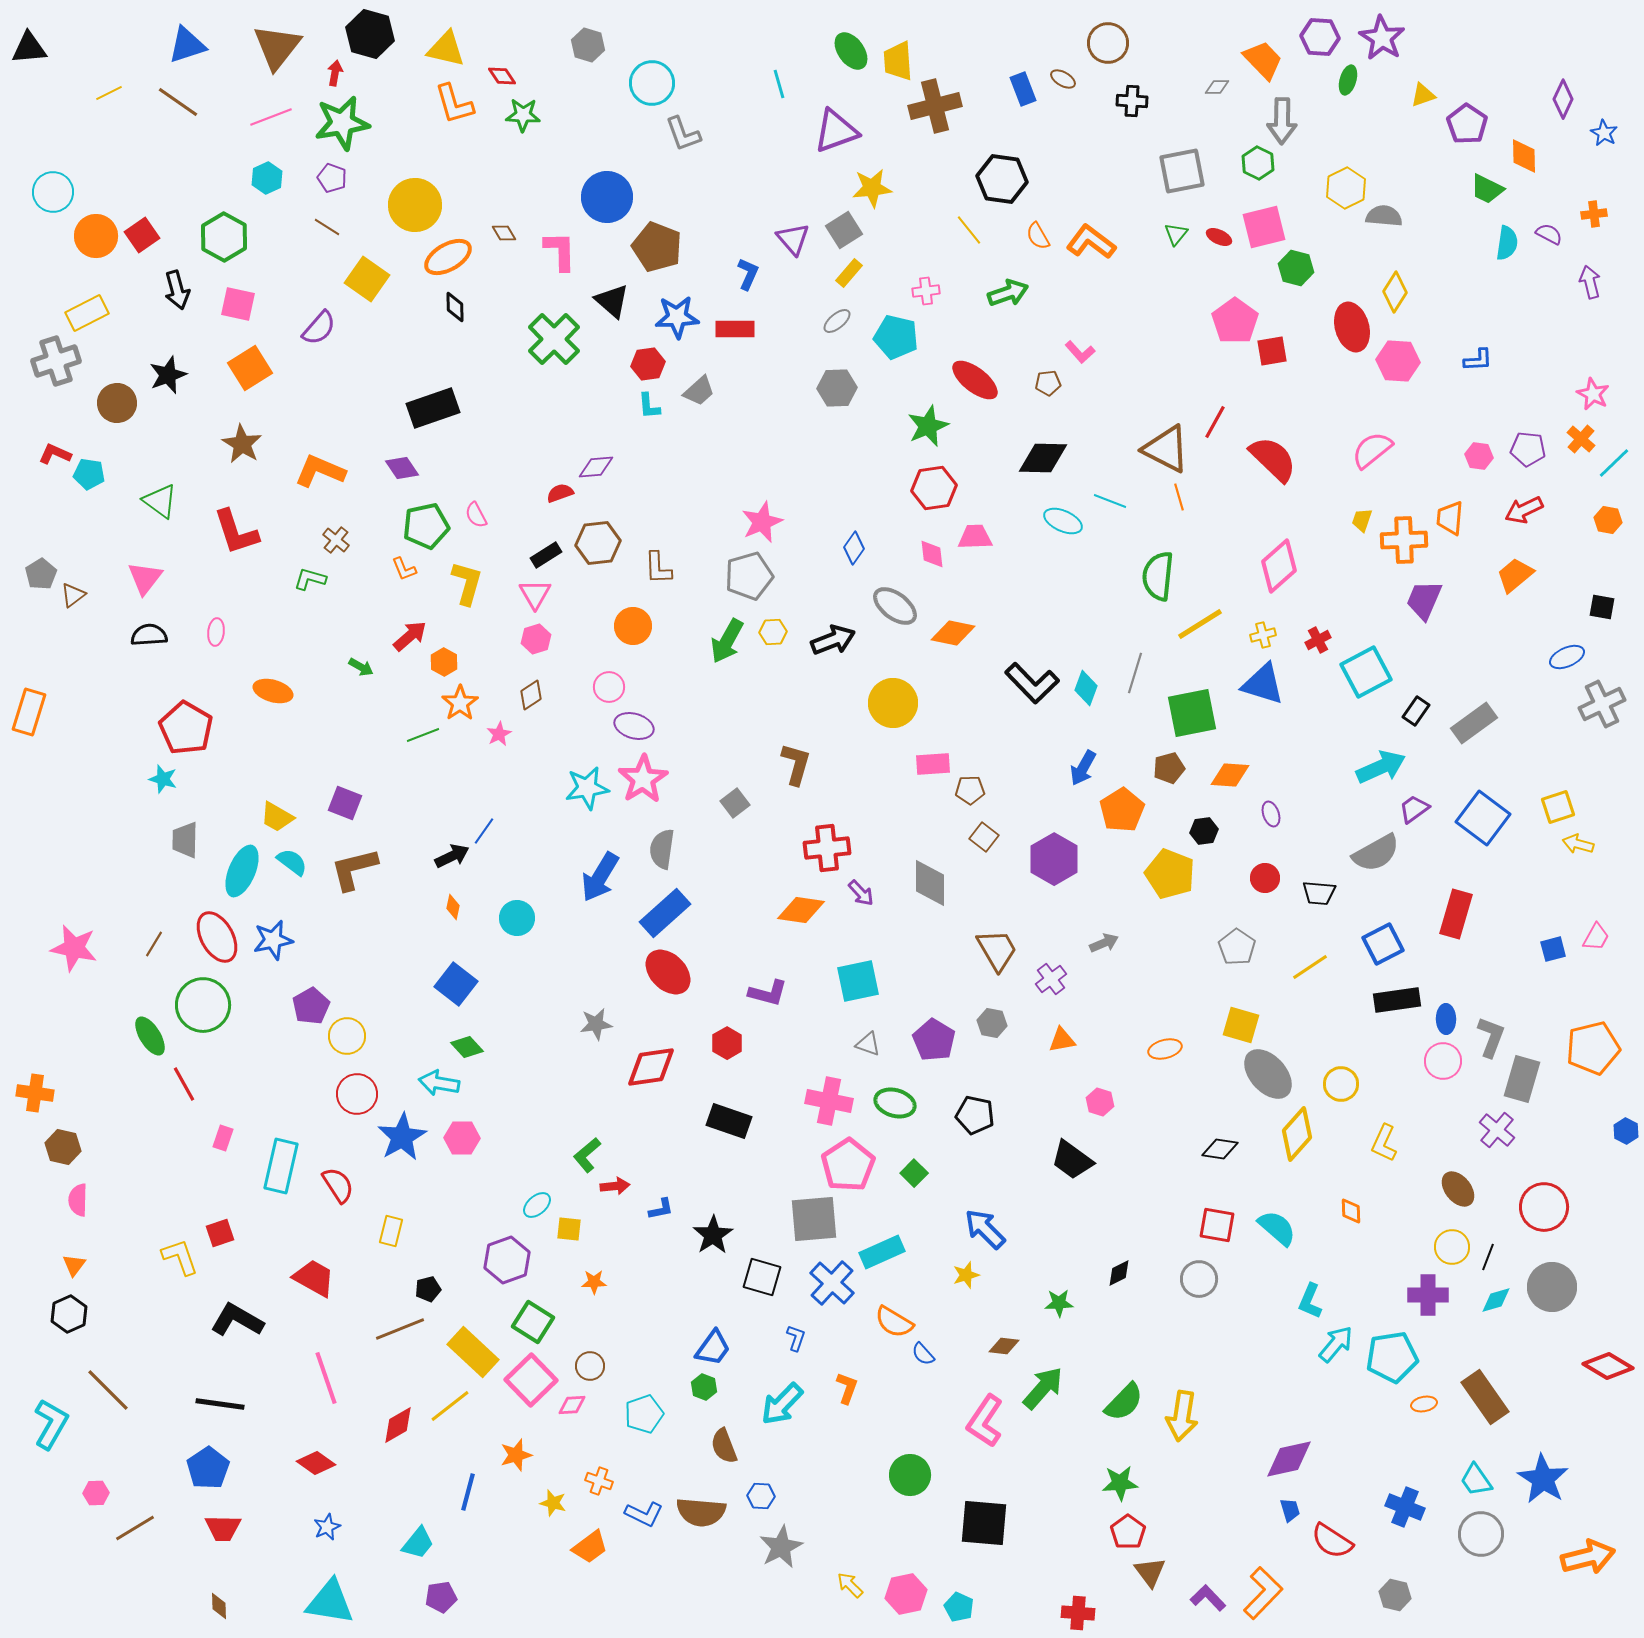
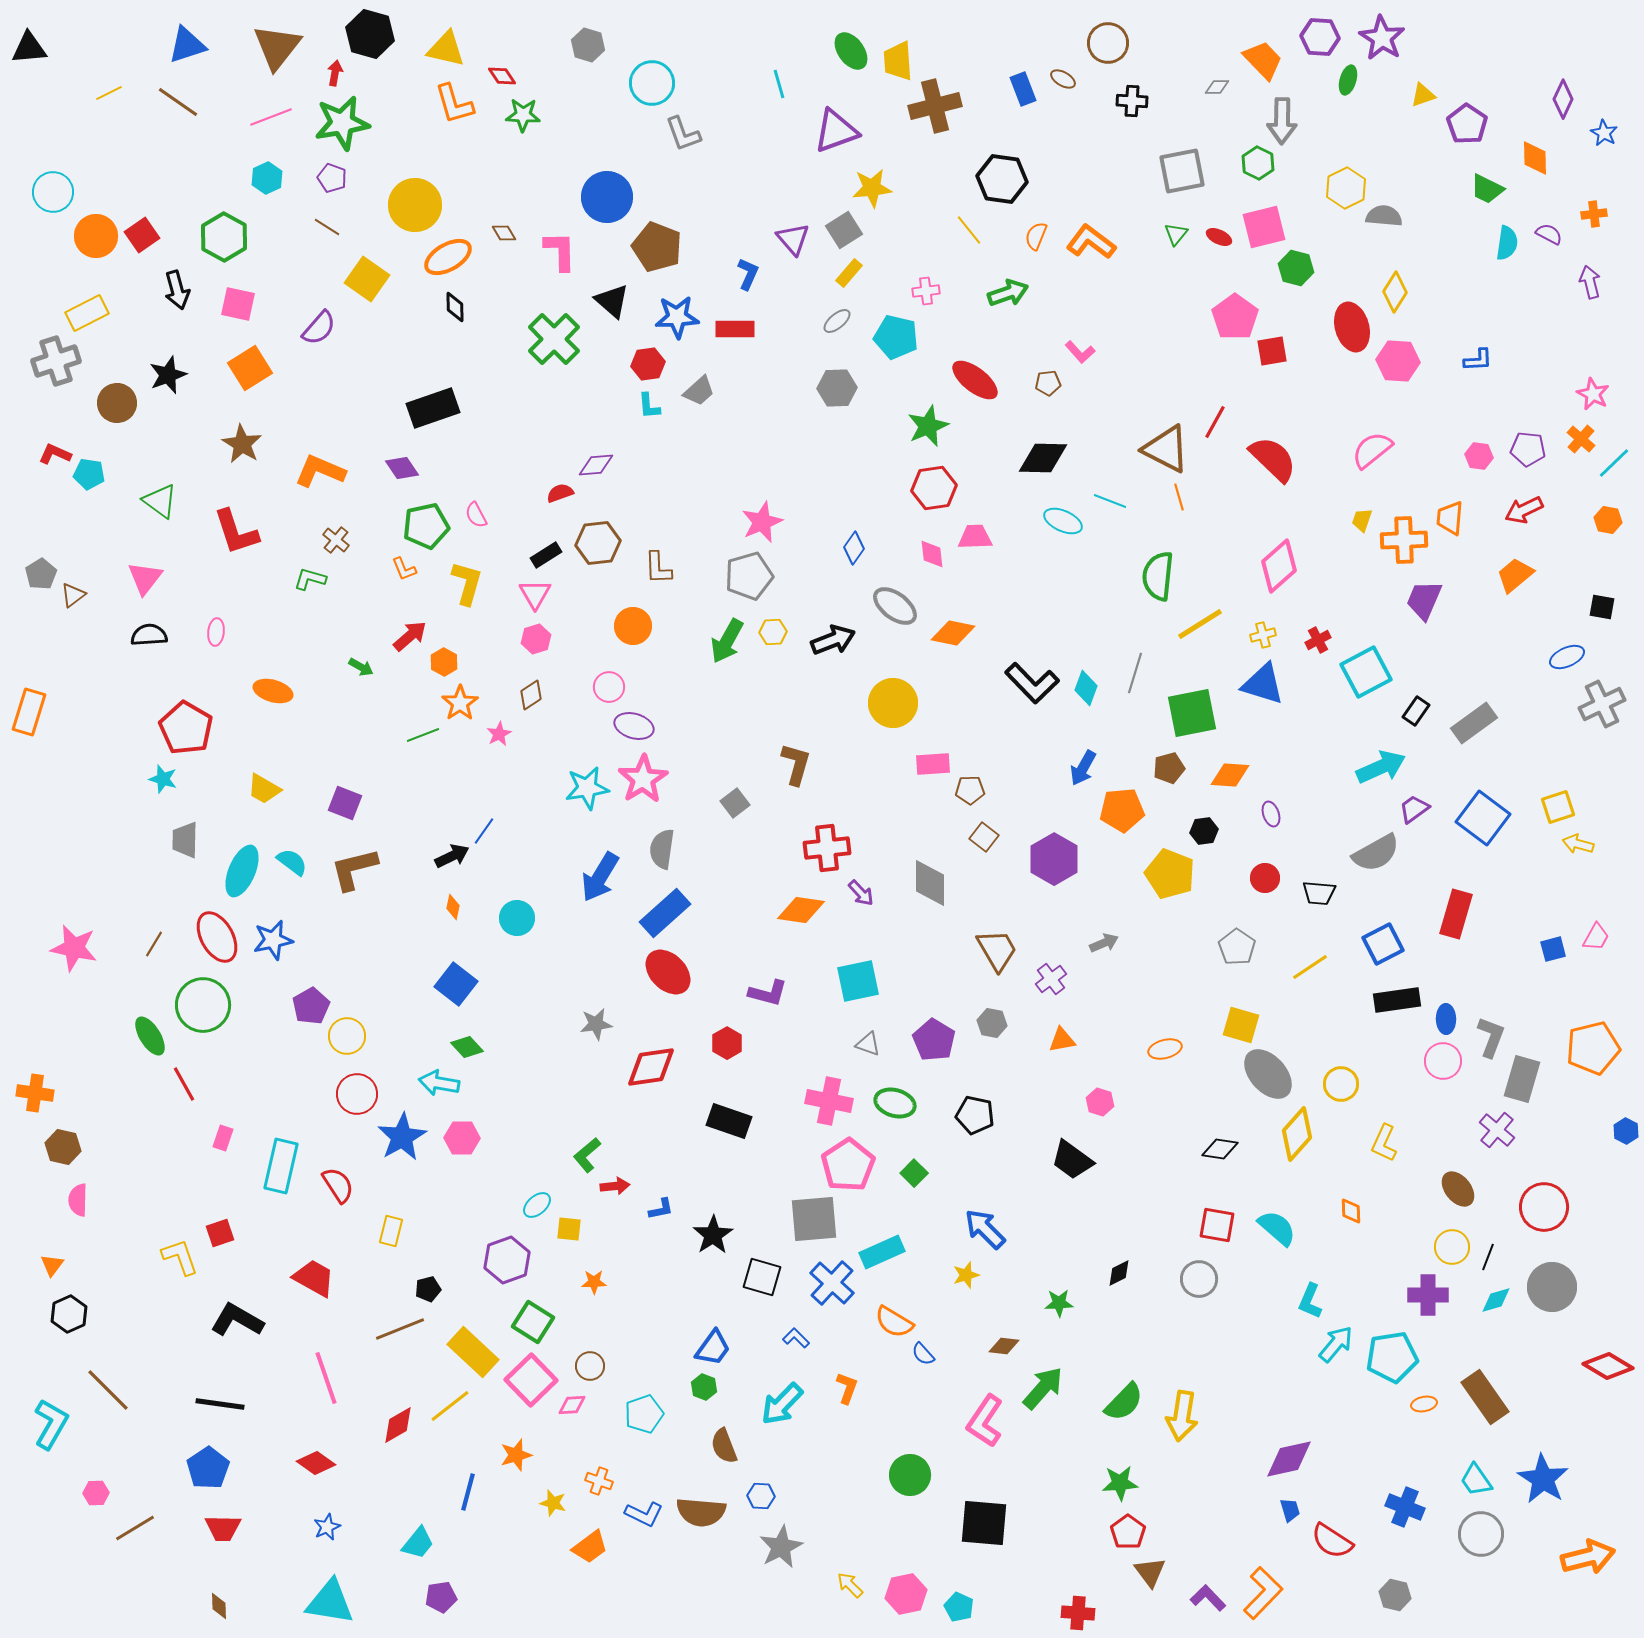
orange diamond at (1524, 156): moved 11 px right, 2 px down
orange semicircle at (1038, 236): moved 2 px left; rotated 52 degrees clockwise
pink pentagon at (1235, 321): moved 4 px up
purple diamond at (596, 467): moved 2 px up
orange pentagon at (1122, 810): rotated 27 degrees clockwise
yellow trapezoid at (277, 817): moved 13 px left, 28 px up
orange triangle at (74, 1265): moved 22 px left
blue L-shape at (796, 1338): rotated 64 degrees counterclockwise
